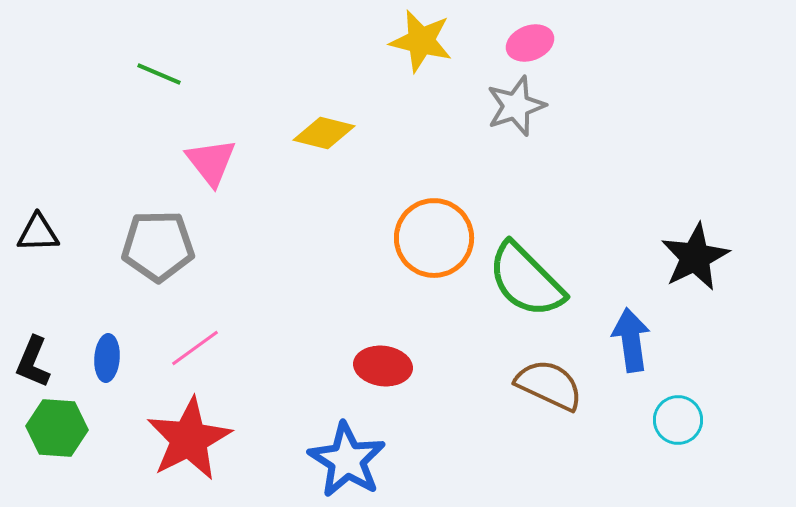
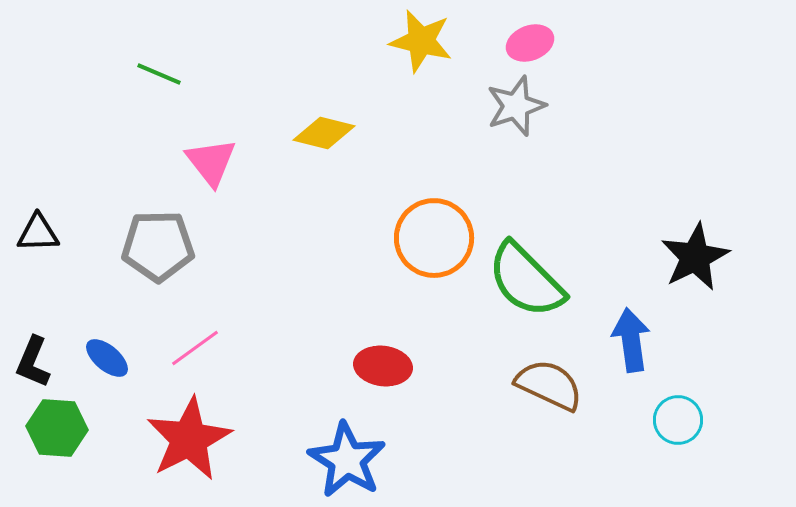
blue ellipse: rotated 54 degrees counterclockwise
